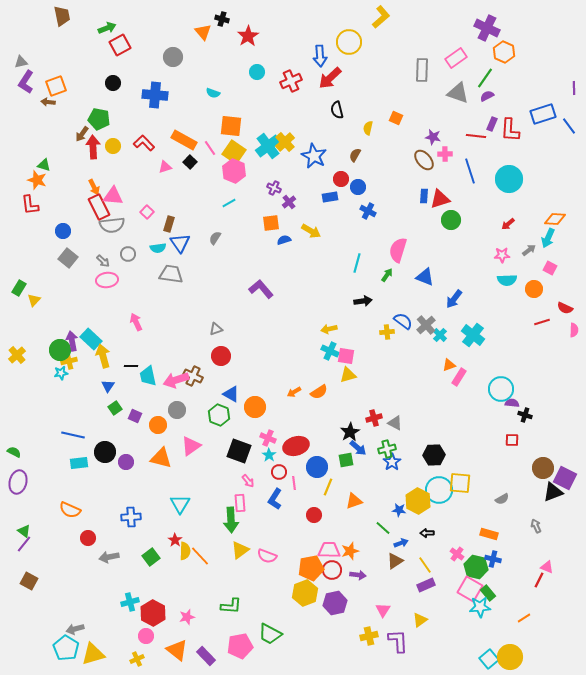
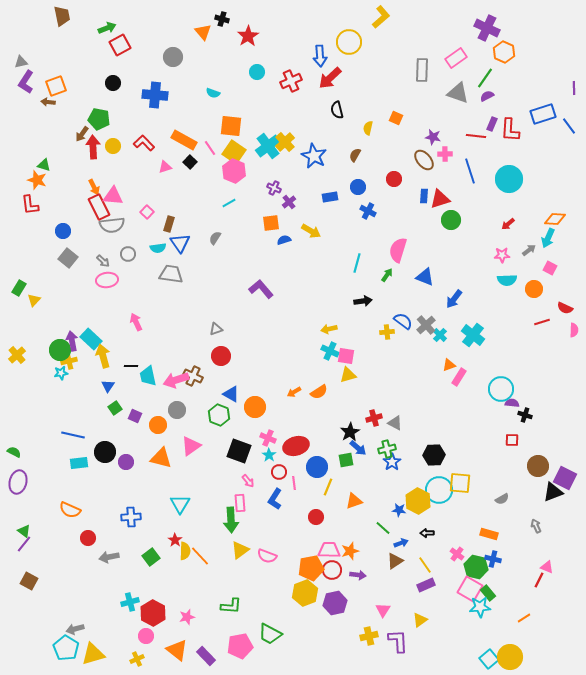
red circle at (341, 179): moved 53 px right
brown circle at (543, 468): moved 5 px left, 2 px up
red circle at (314, 515): moved 2 px right, 2 px down
